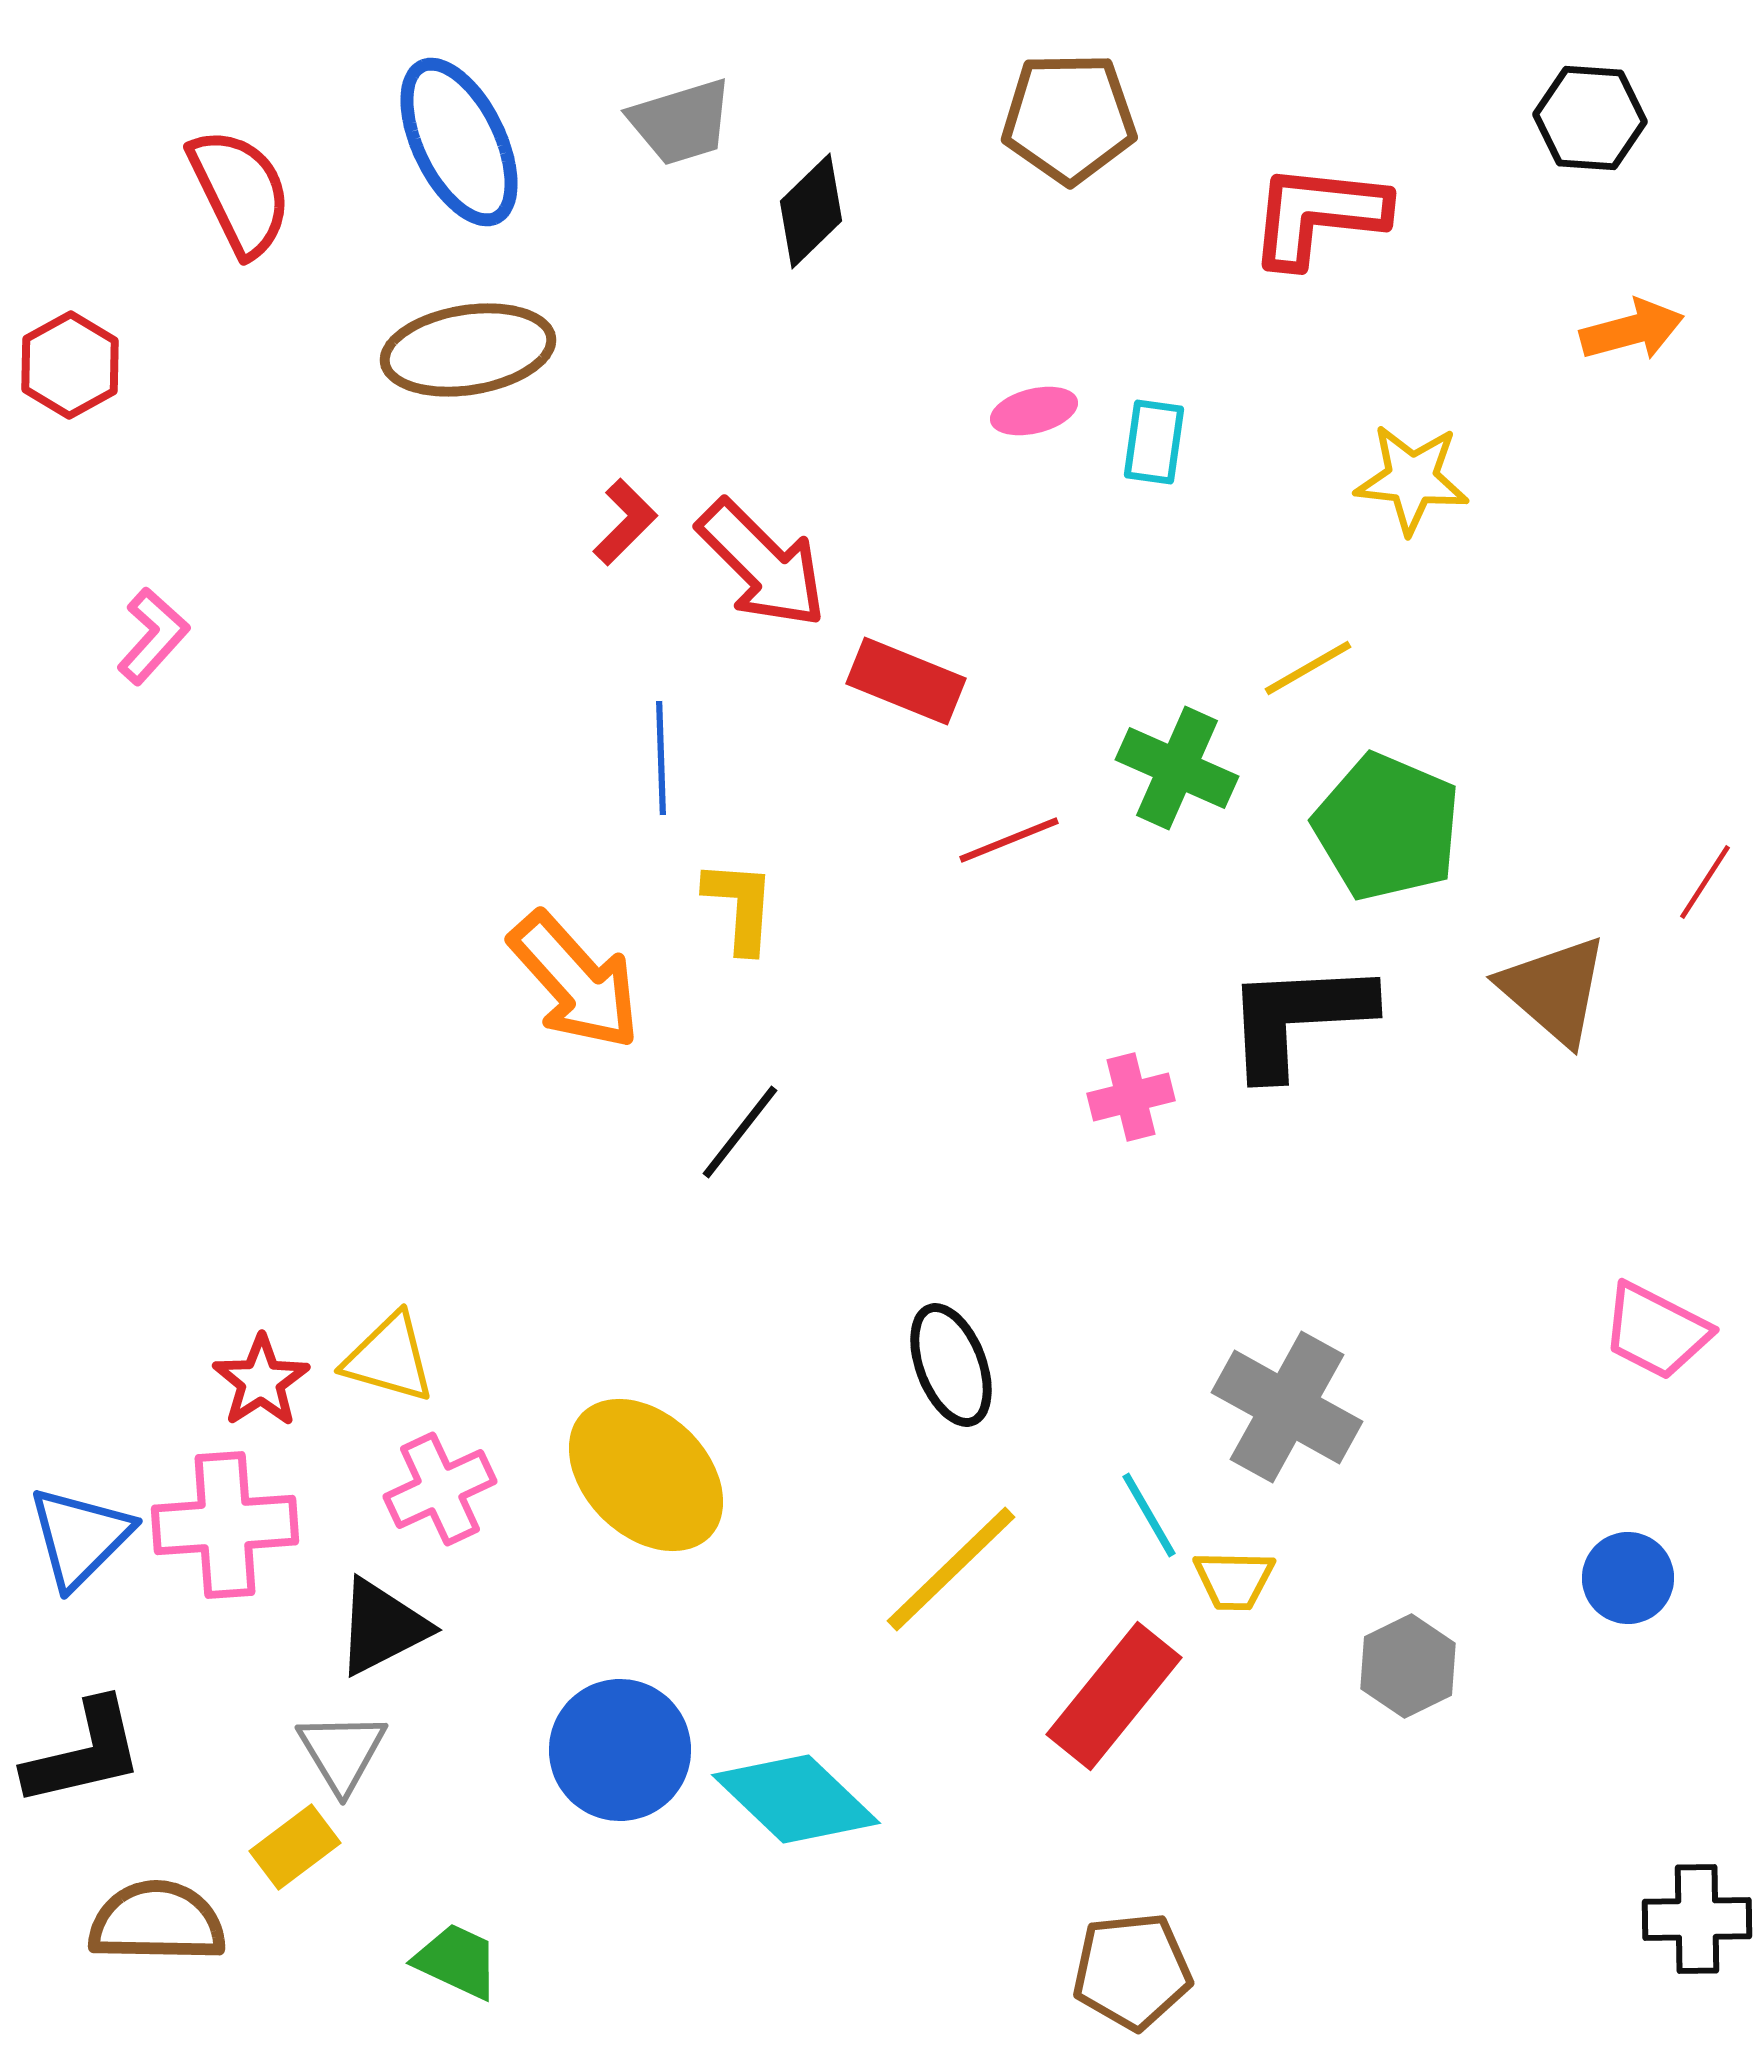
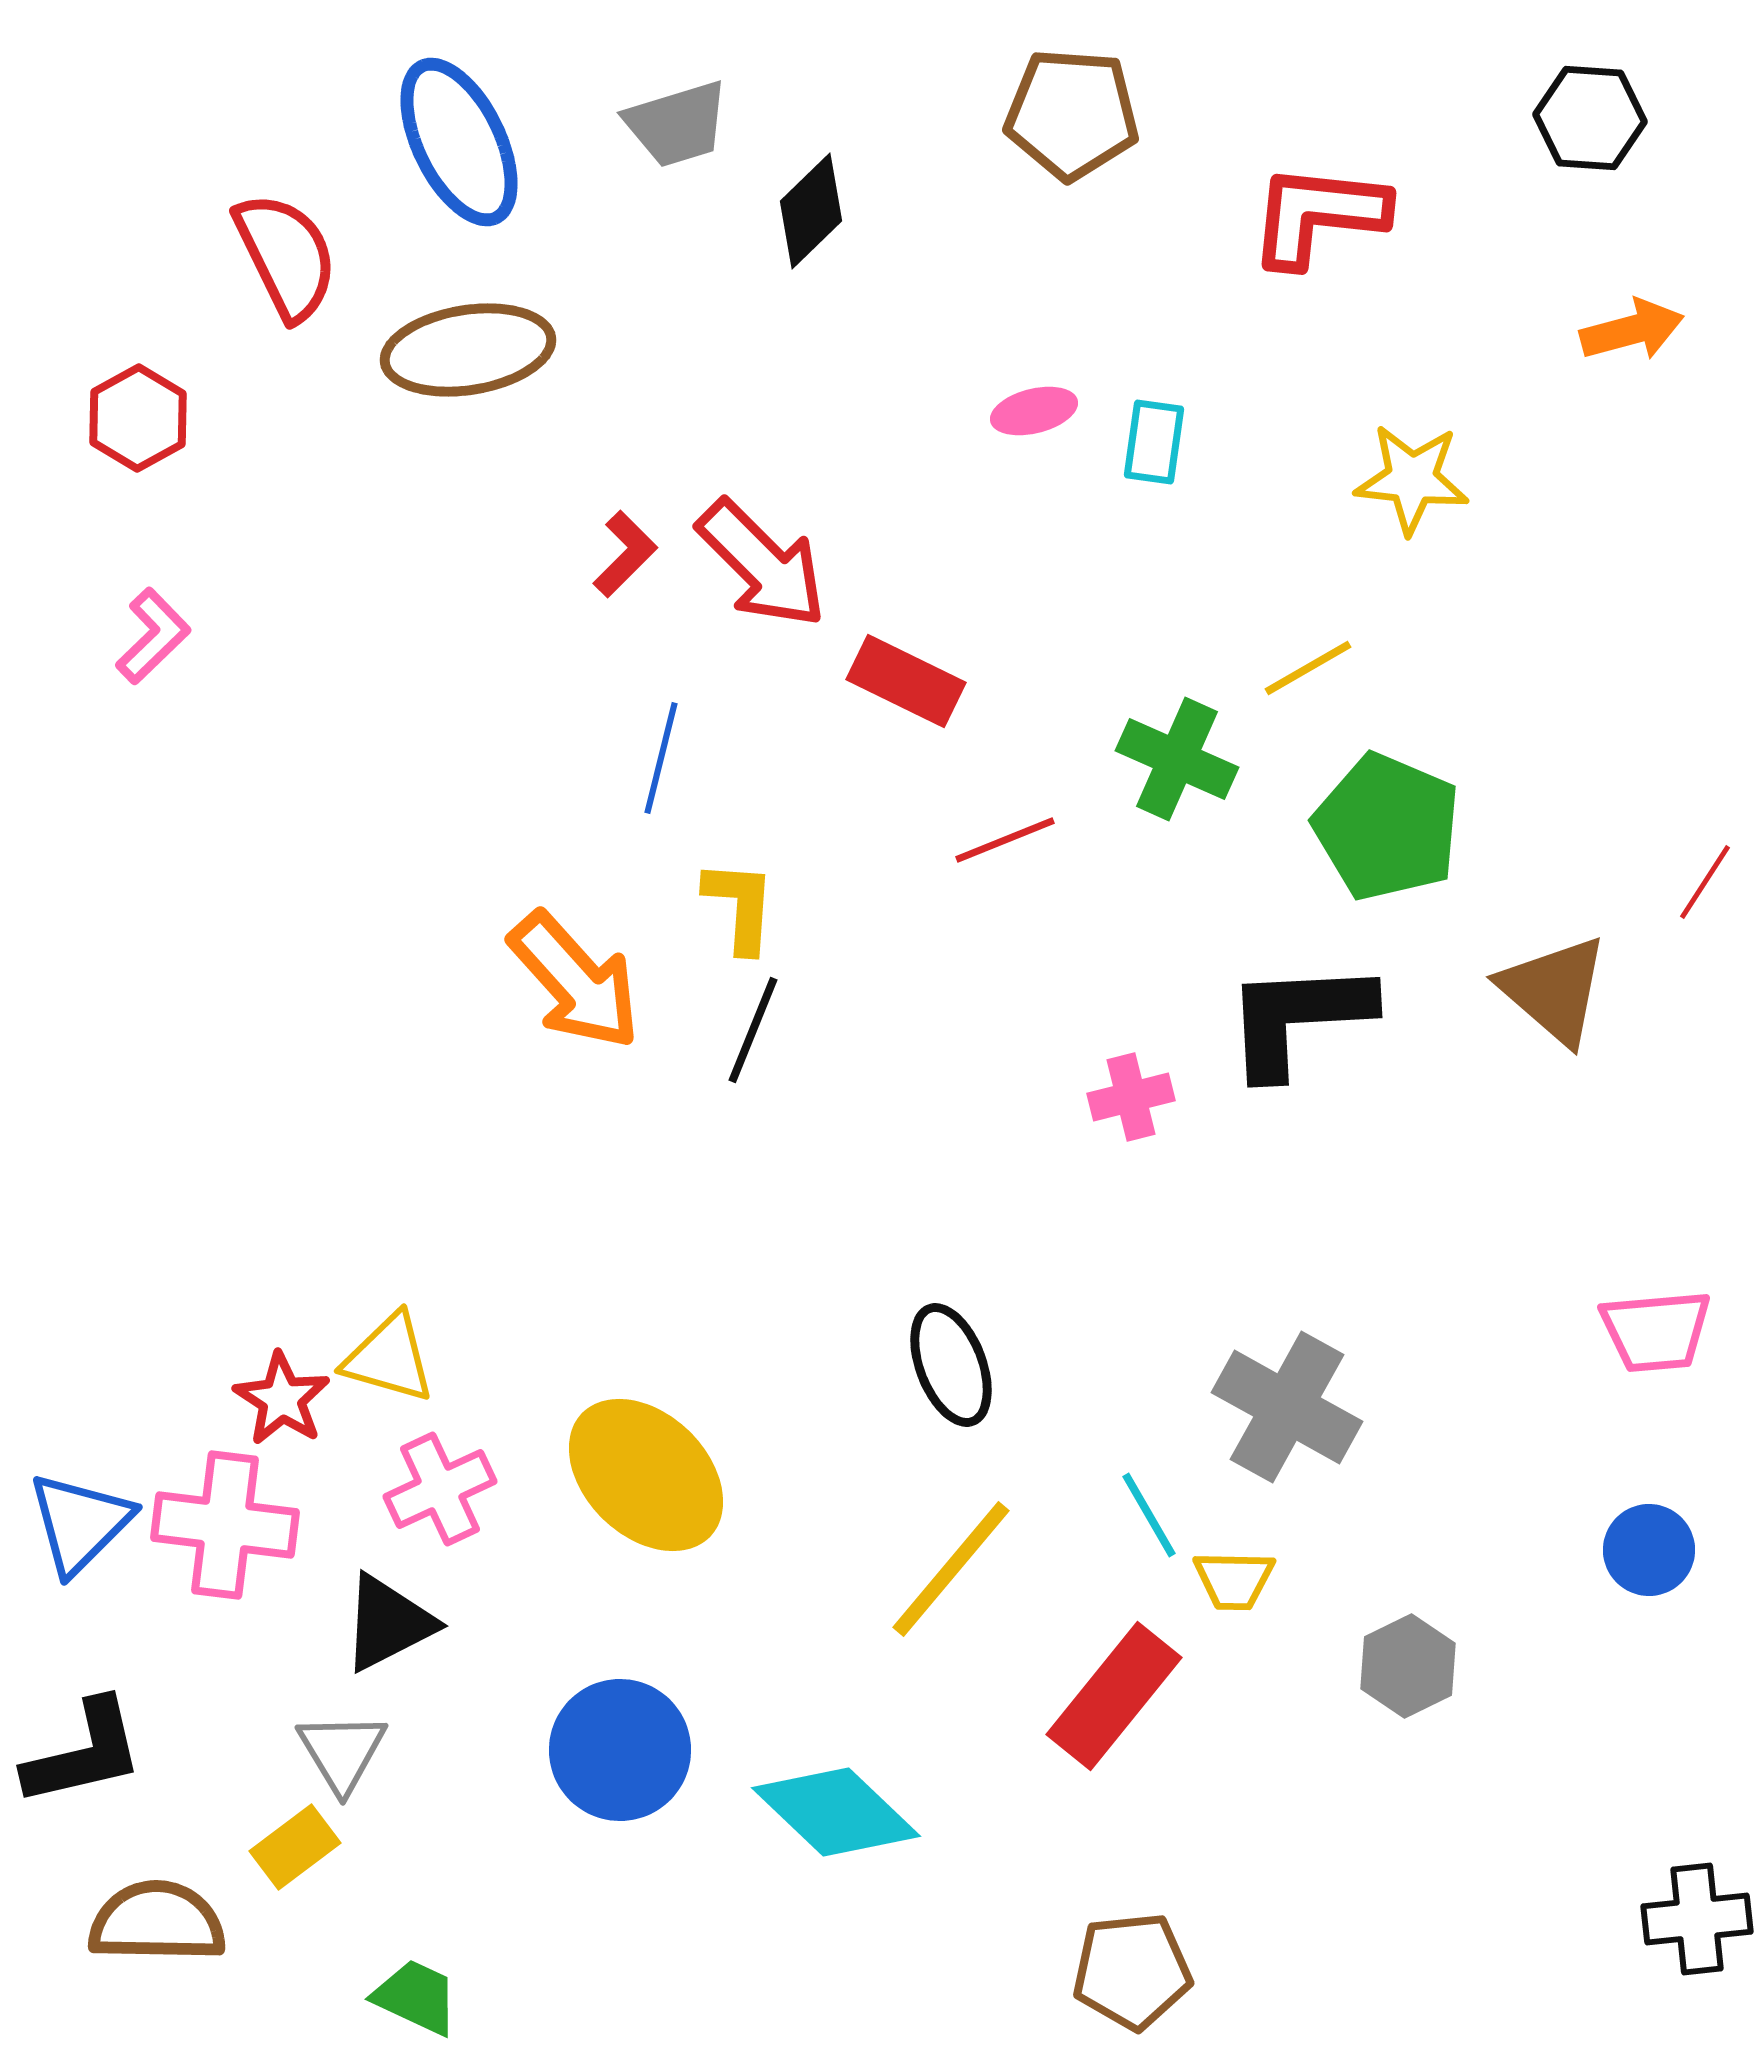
brown pentagon at (1069, 118): moved 3 px right, 4 px up; rotated 5 degrees clockwise
gray trapezoid at (681, 122): moved 4 px left, 2 px down
red semicircle at (240, 192): moved 46 px right, 64 px down
red hexagon at (70, 365): moved 68 px right, 53 px down
red L-shape at (625, 522): moved 32 px down
pink L-shape at (153, 636): rotated 4 degrees clockwise
red rectangle at (906, 681): rotated 4 degrees clockwise
blue line at (661, 758): rotated 16 degrees clockwise
green cross at (1177, 768): moved 9 px up
red line at (1009, 840): moved 4 px left
black line at (740, 1132): moved 13 px right, 102 px up; rotated 16 degrees counterclockwise
pink trapezoid at (1656, 1331): rotated 32 degrees counterclockwise
red star at (261, 1381): moved 21 px right, 18 px down; rotated 6 degrees counterclockwise
pink cross at (225, 1525): rotated 11 degrees clockwise
blue triangle at (80, 1537): moved 14 px up
yellow line at (951, 1569): rotated 6 degrees counterclockwise
blue circle at (1628, 1578): moved 21 px right, 28 px up
black triangle at (382, 1627): moved 6 px right, 4 px up
cyan diamond at (796, 1799): moved 40 px right, 13 px down
black cross at (1697, 1919): rotated 5 degrees counterclockwise
green trapezoid at (457, 1961): moved 41 px left, 36 px down
